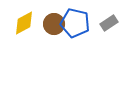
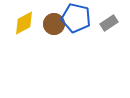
blue pentagon: moved 1 px right, 5 px up
